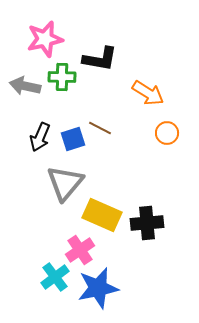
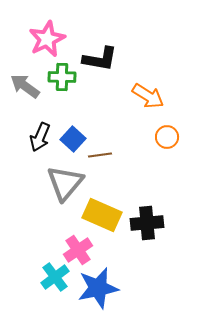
pink star: moved 2 px right; rotated 12 degrees counterclockwise
gray arrow: rotated 24 degrees clockwise
orange arrow: moved 3 px down
brown line: moved 27 px down; rotated 35 degrees counterclockwise
orange circle: moved 4 px down
blue square: rotated 30 degrees counterclockwise
pink cross: moved 2 px left
